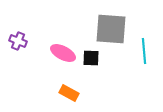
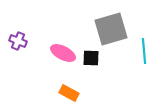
gray square: rotated 20 degrees counterclockwise
